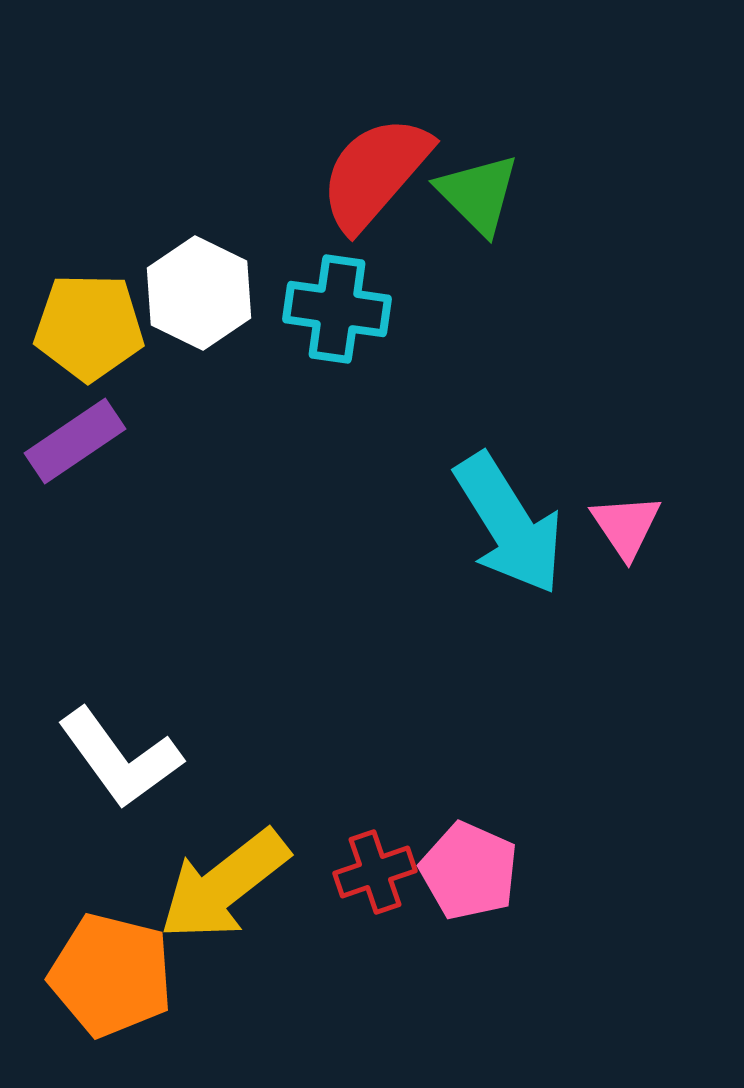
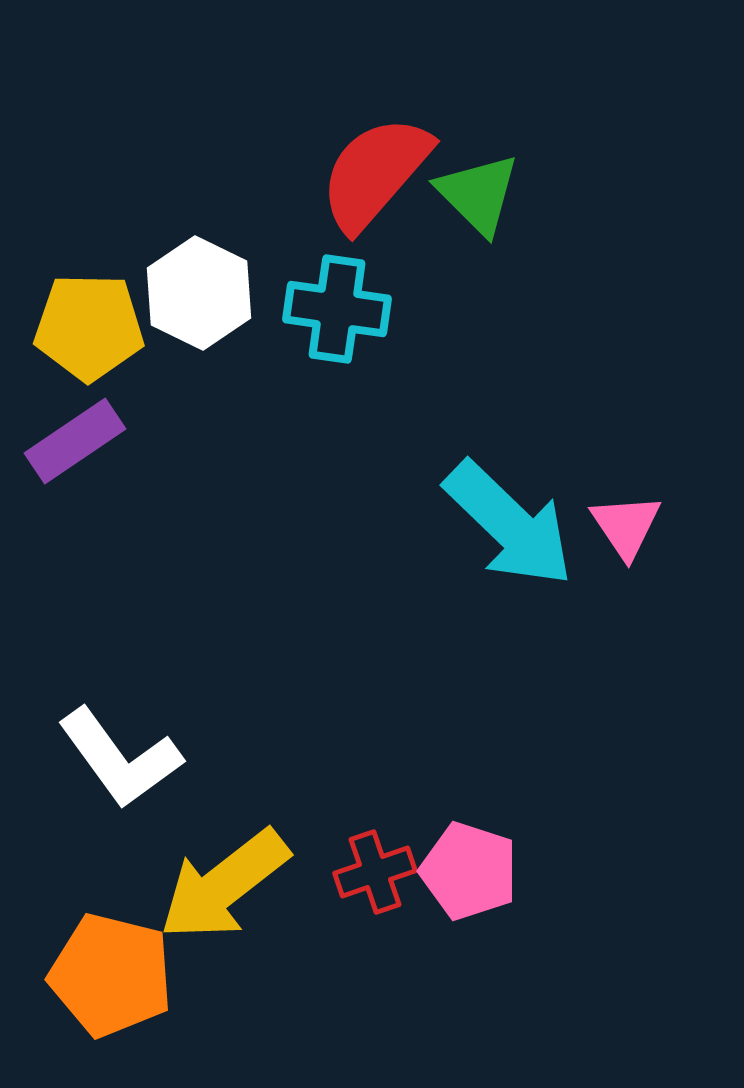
cyan arrow: rotated 14 degrees counterclockwise
pink pentagon: rotated 6 degrees counterclockwise
